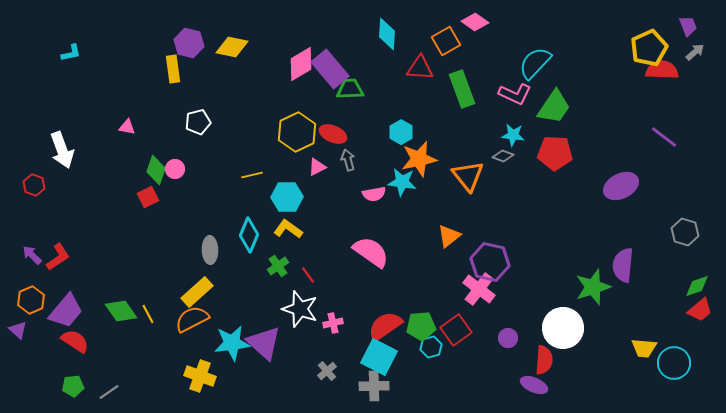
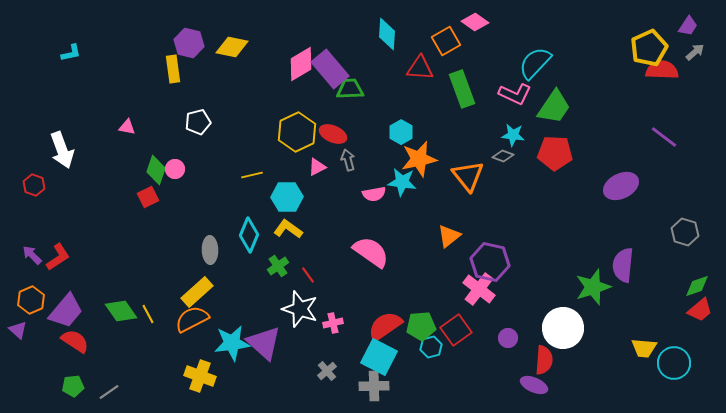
purple trapezoid at (688, 26): rotated 55 degrees clockwise
